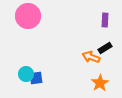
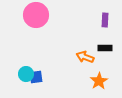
pink circle: moved 8 px right, 1 px up
black rectangle: rotated 32 degrees clockwise
orange arrow: moved 6 px left
blue square: moved 1 px up
orange star: moved 1 px left, 2 px up
